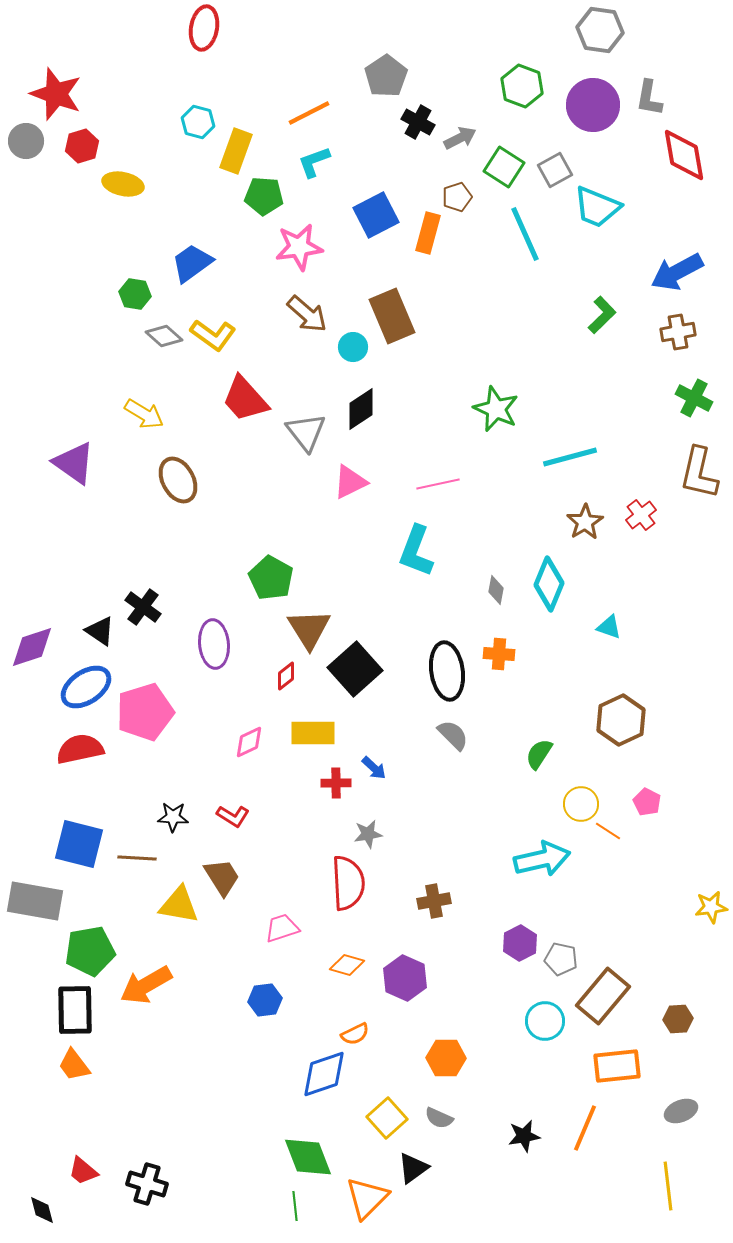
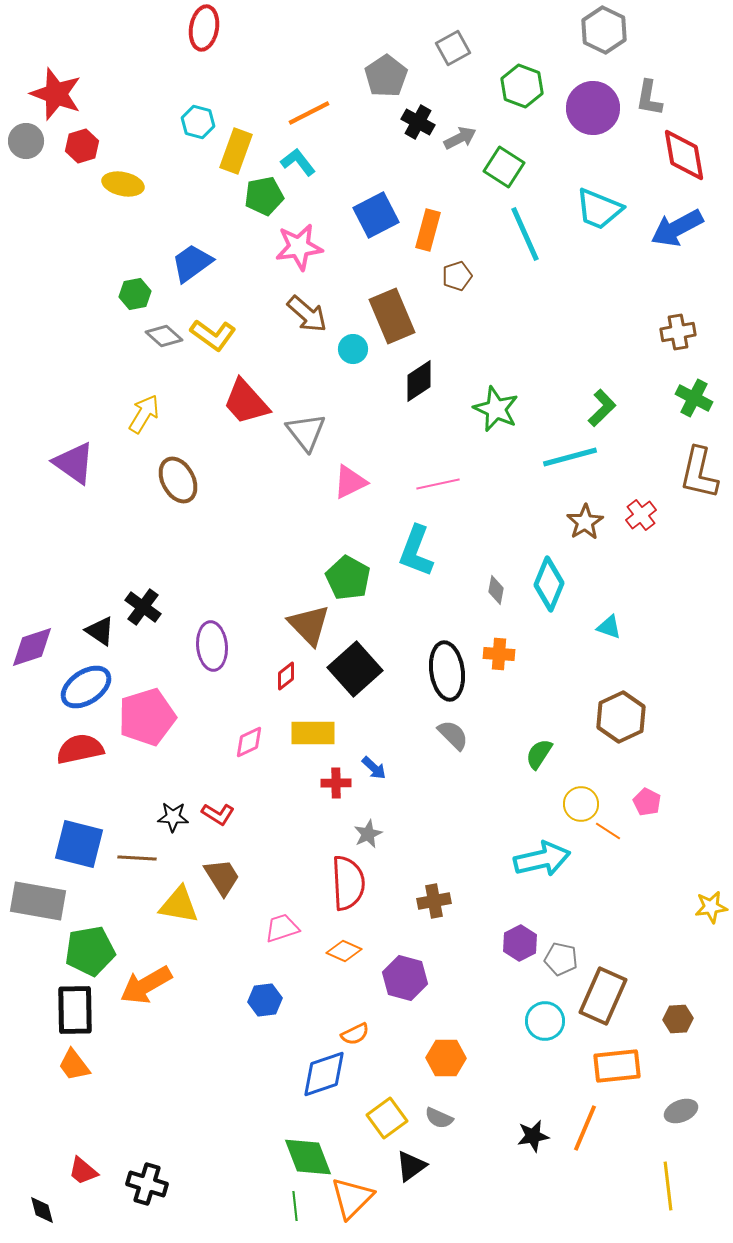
gray hexagon at (600, 30): moved 4 px right; rotated 18 degrees clockwise
purple circle at (593, 105): moved 3 px down
cyan L-shape at (314, 162): moved 16 px left; rotated 72 degrees clockwise
gray square at (555, 170): moved 102 px left, 122 px up
green pentagon at (264, 196): rotated 15 degrees counterclockwise
brown pentagon at (457, 197): moved 79 px down
cyan trapezoid at (597, 207): moved 2 px right, 2 px down
orange rectangle at (428, 233): moved 3 px up
blue arrow at (677, 272): moved 44 px up
green hexagon at (135, 294): rotated 20 degrees counterclockwise
green L-shape at (602, 315): moved 93 px down
cyan circle at (353, 347): moved 2 px down
red trapezoid at (245, 399): moved 1 px right, 3 px down
black diamond at (361, 409): moved 58 px right, 28 px up
yellow arrow at (144, 414): rotated 90 degrees counterclockwise
green pentagon at (271, 578): moved 77 px right
brown triangle at (309, 629): moved 4 px up; rotated 12 degrees counterclockwise
purple ellipse at (214, 644): moved 2 px left, 2 px down
pink pentagon at (145, 712): moved 2 px right, 5 px down
brown hexagon at (621, 720): moved 3 px up
red L-shape at (233, 816): moved 15 px left, 2 px up
gray star at (368, 834): rotated 16 degrees counterclockwise
gray rectangle at (35, 901): moved 3 px right
orange diamond at (347, 965): moved 3 px left, 14 px up; rotated 8 degrees clockwise
purple hexagon at (405, 978): rotated 9 degrees counterclockwise
brown rectangle at (603, 996): rotated 16 degrees counterclockwise
yellow square at (387, 1118): rotated 6 degrees clockwise
black star at (524, 1136): moved 9 px right
black triangle at (413, 1168): moved 2 px left, 2 px up
orange triangle at (367, 1198): moved 15 px left
